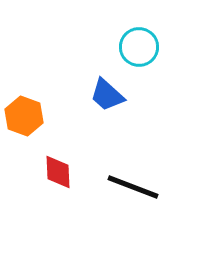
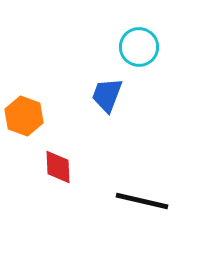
blue trapezoid: rotated 69 degrees clockwise
red diamond: moved 5 px up
black line: moved 9 px right, 14 px down; rotated 8 degrees counterclockwise
